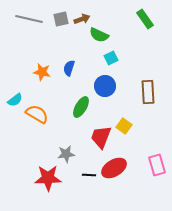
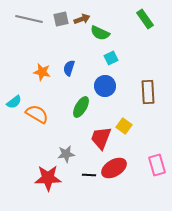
green semicircle: moved 1 px right, 2 px up
cyan semicircle: moved 1 px left, 2 px down
red trapezoid: moved 1 px down
